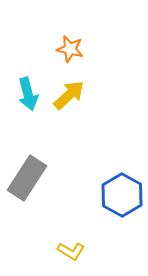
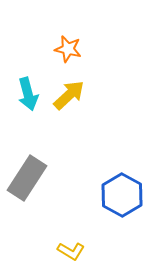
orange star: moved 2 px left
